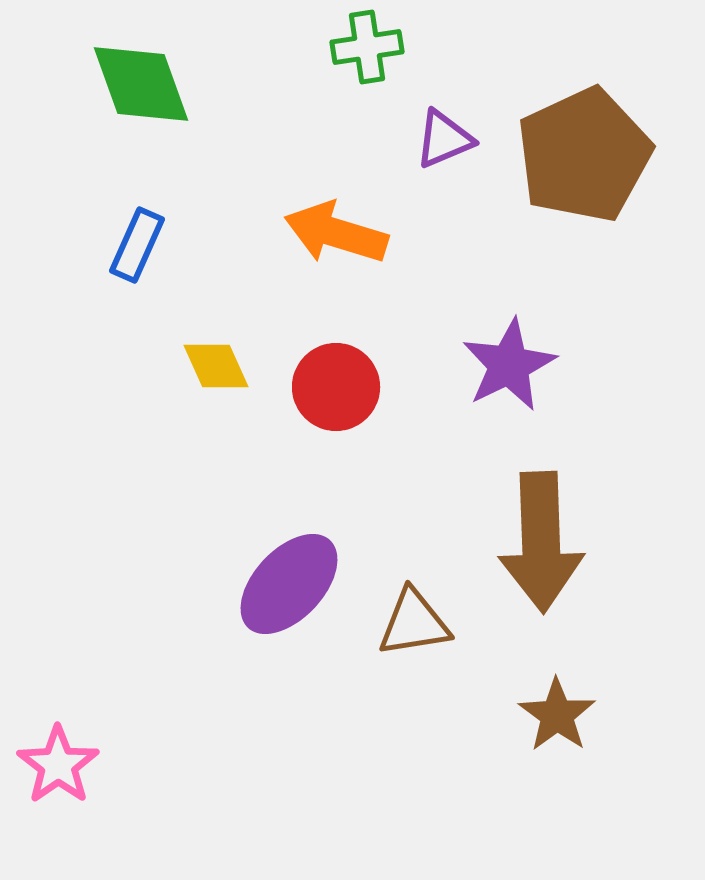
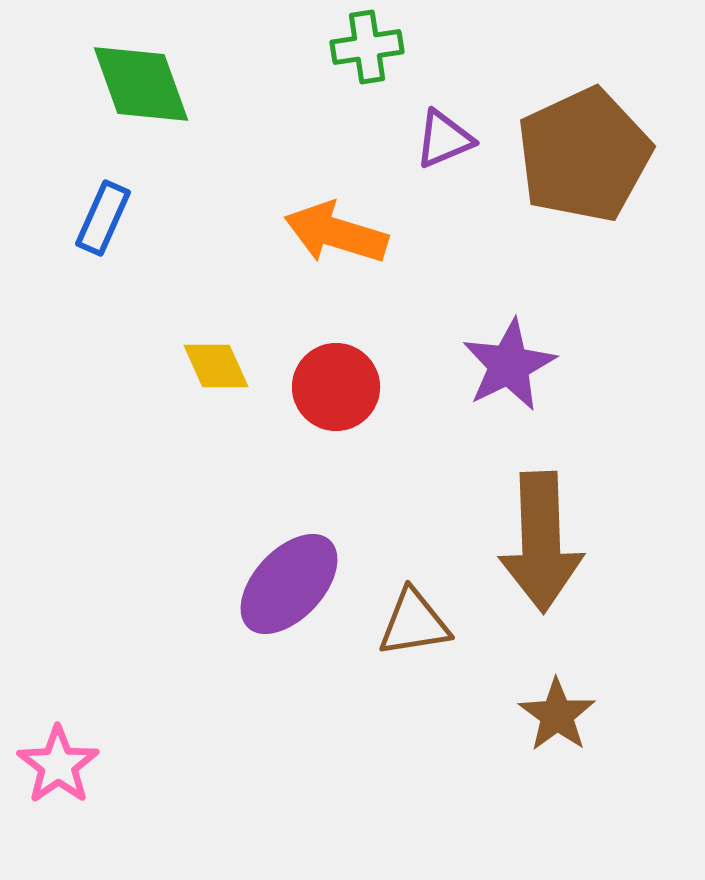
blue rectangle: moved 34 px left, 27 px up
